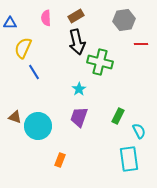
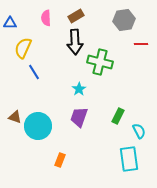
black arrow: moved 2 px left; rotated 10 degrees clockwise
